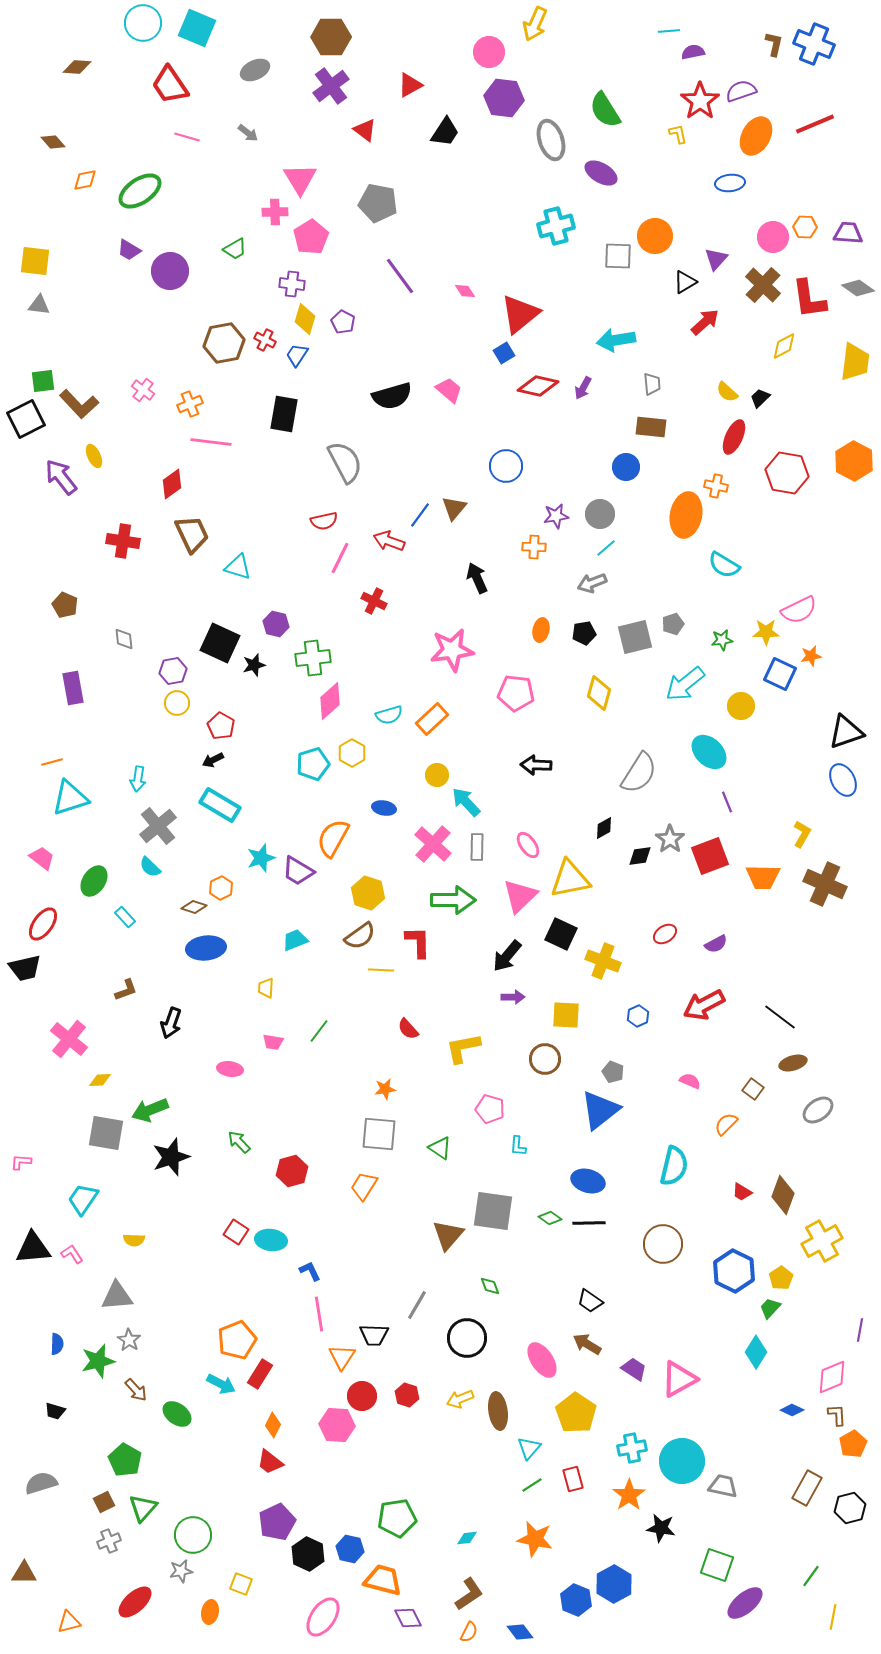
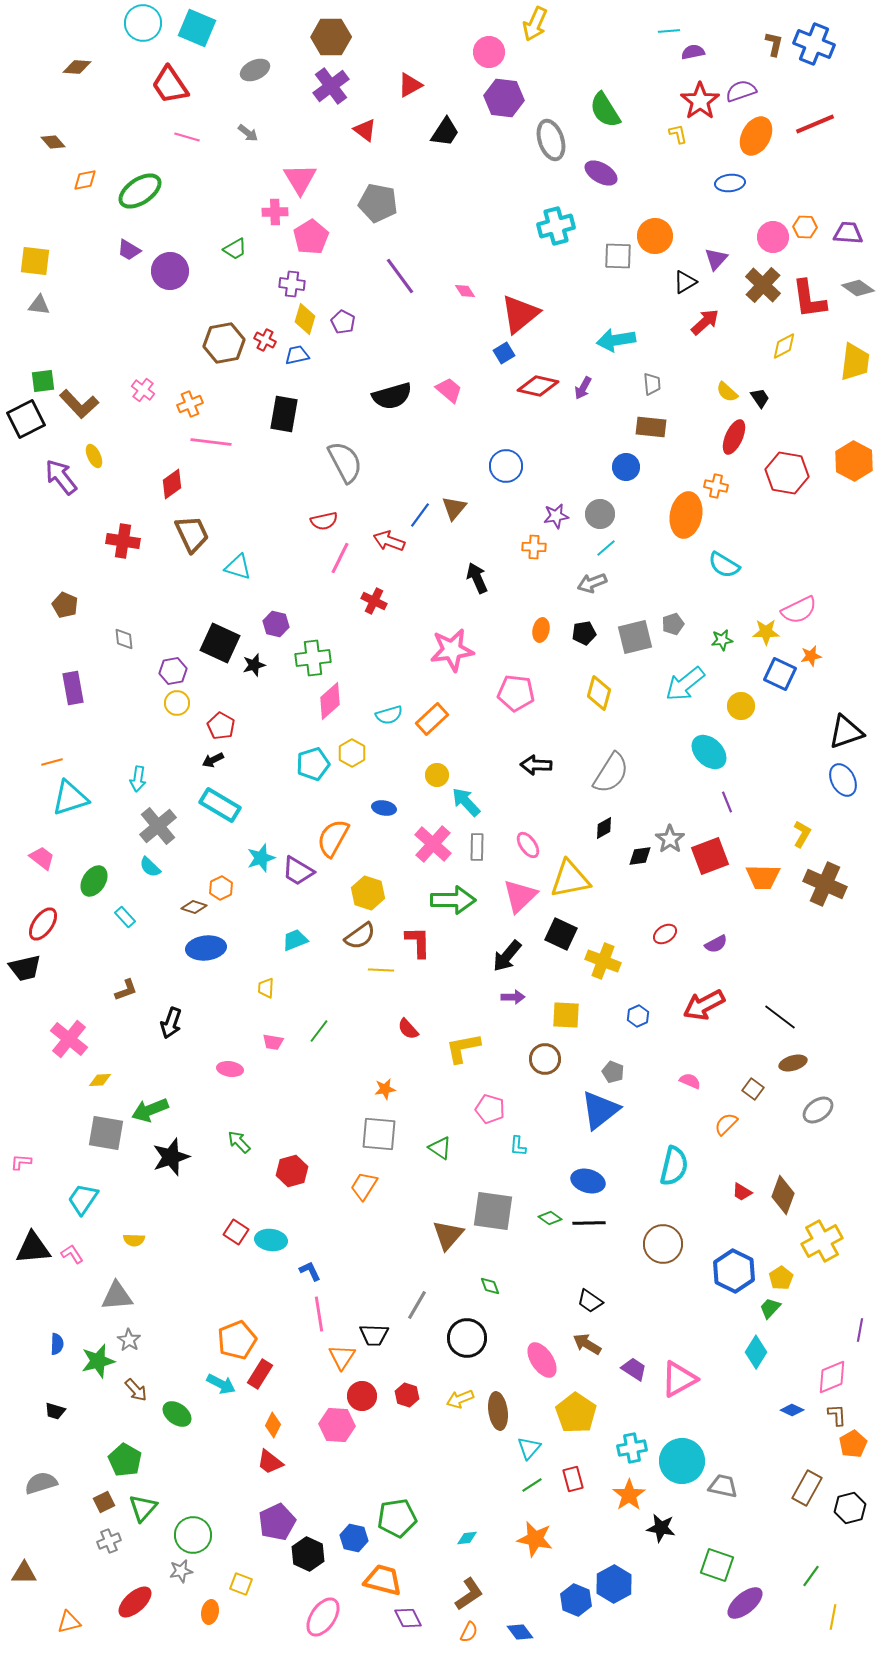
blue trapezoid at (297, 355): rotated 45 degrees clockwise
black trapezoid at (760, 398): rotated 100 degrees clockwise
gray semicircle at (639, 773): moved 28 px left
blue hexagon at (350, 1549): moved 4 px right, 11 px up
